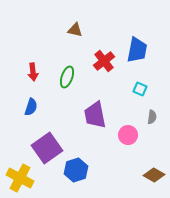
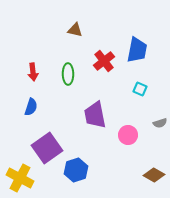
green ellipse: moved 1 px right, 3 px up; rotated 20 degrees counterclockwise
gray semicircle: moved 8 px right, 6 px down; rotated 64 degrees clockwise
